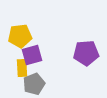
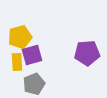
yellow pentagon: moved 1 px down; rotated 10 degrees counterclockwise
purple pentagon: moved 1 px right
yellow rectangle: moved 5 px left, 6 px up
